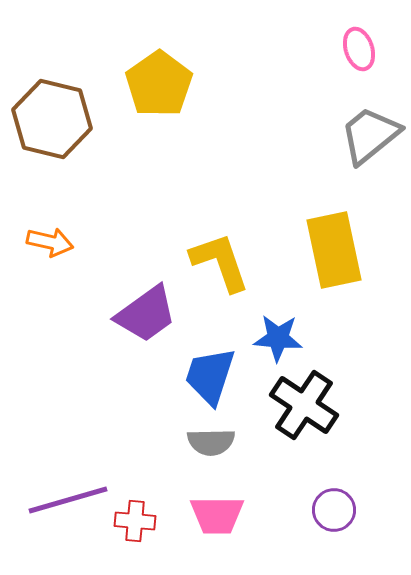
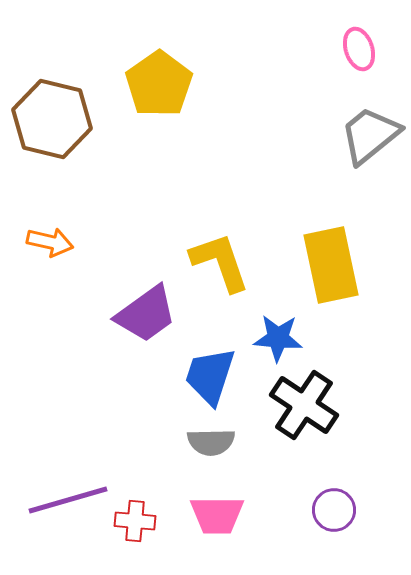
yellow rectangle: moved 3 px left, 15 px down
